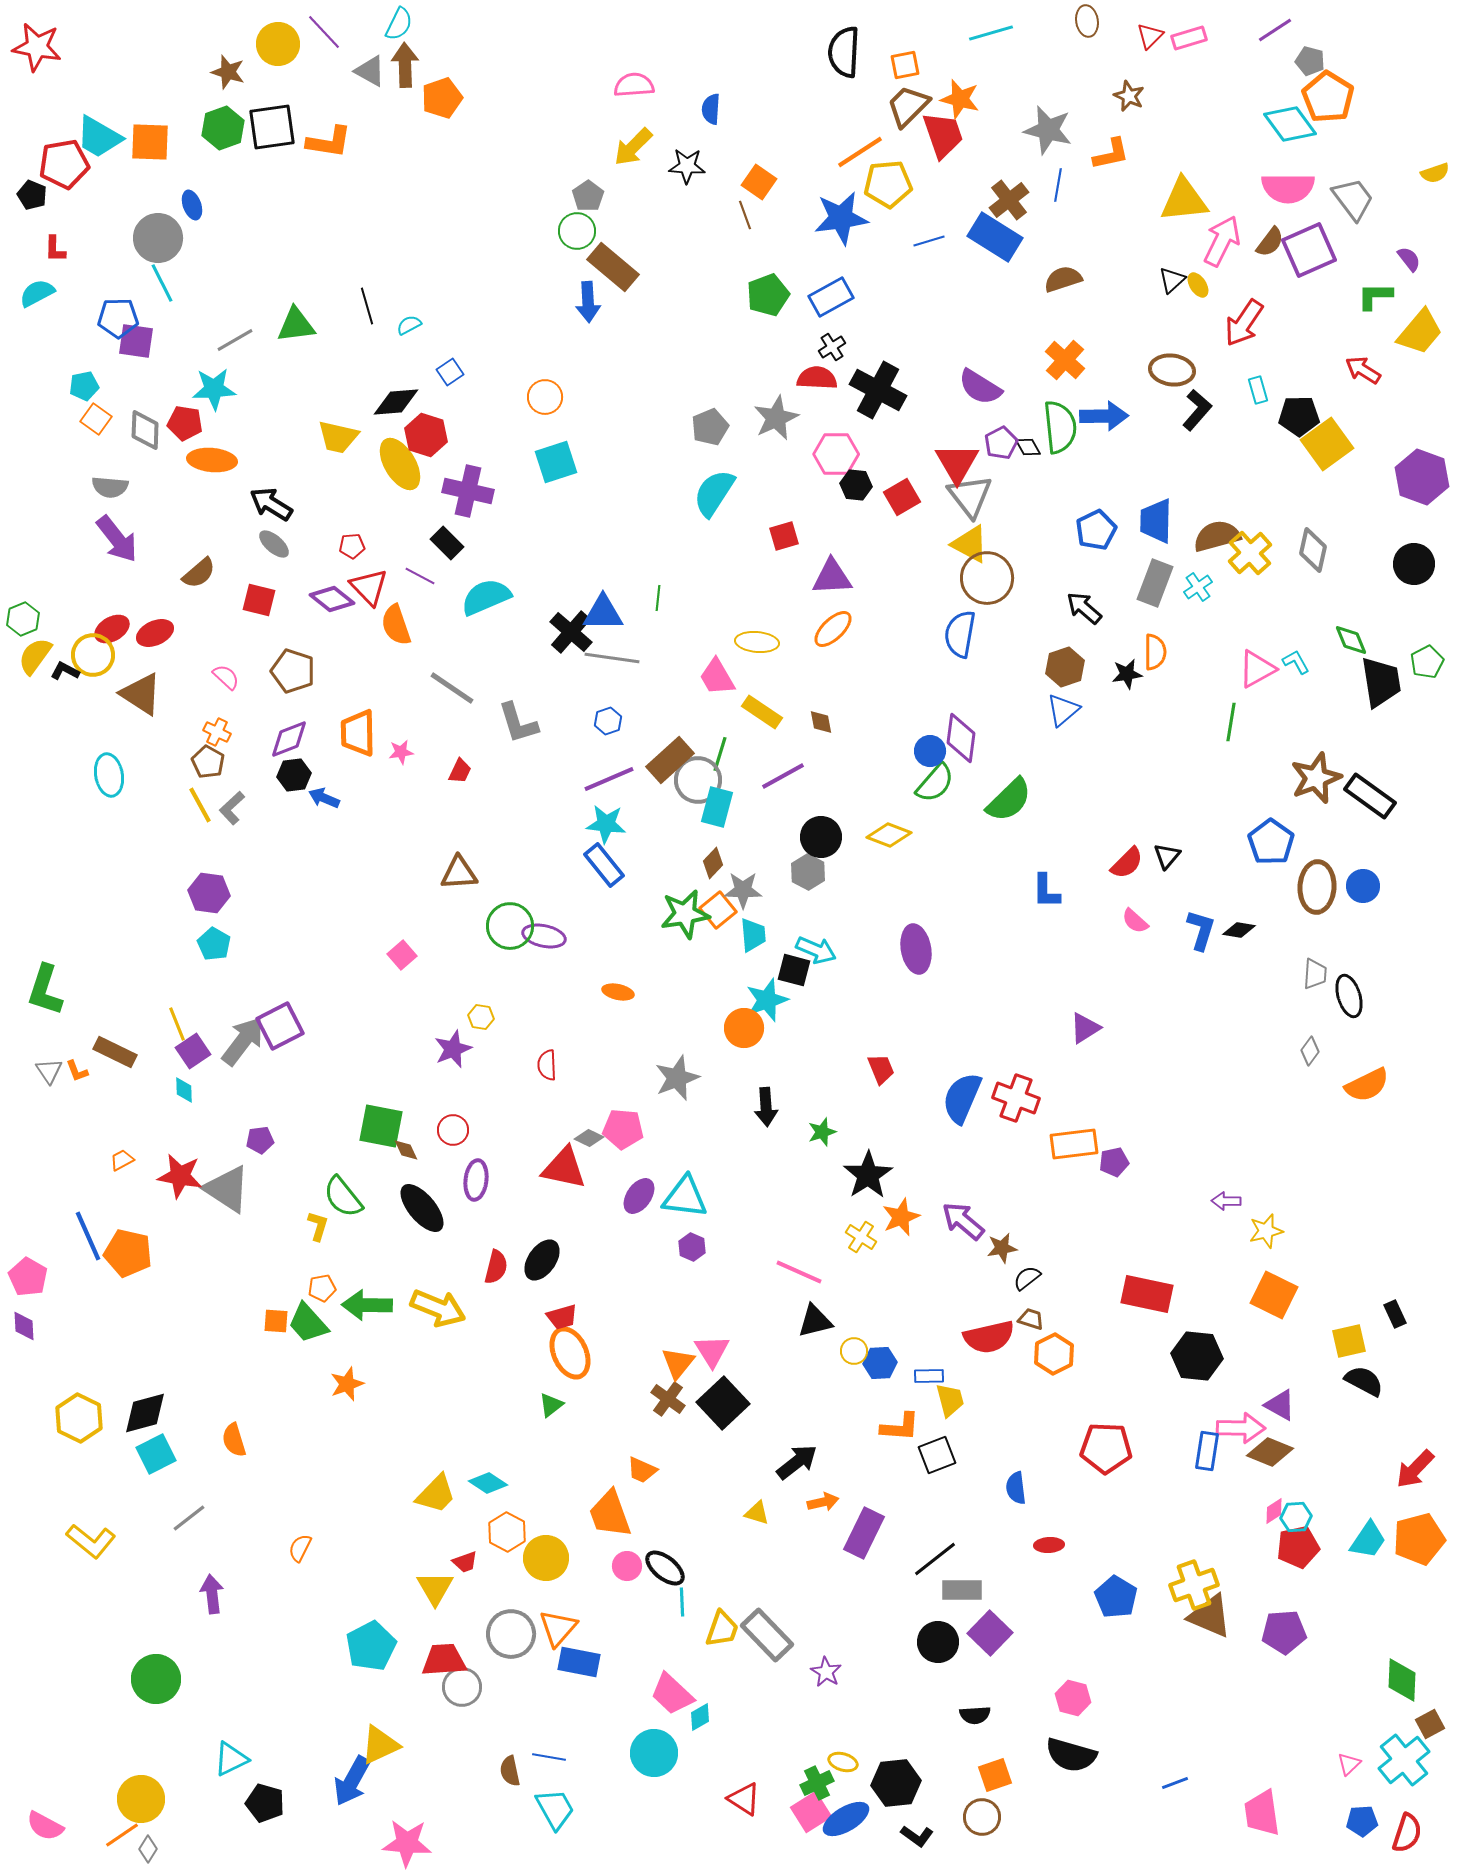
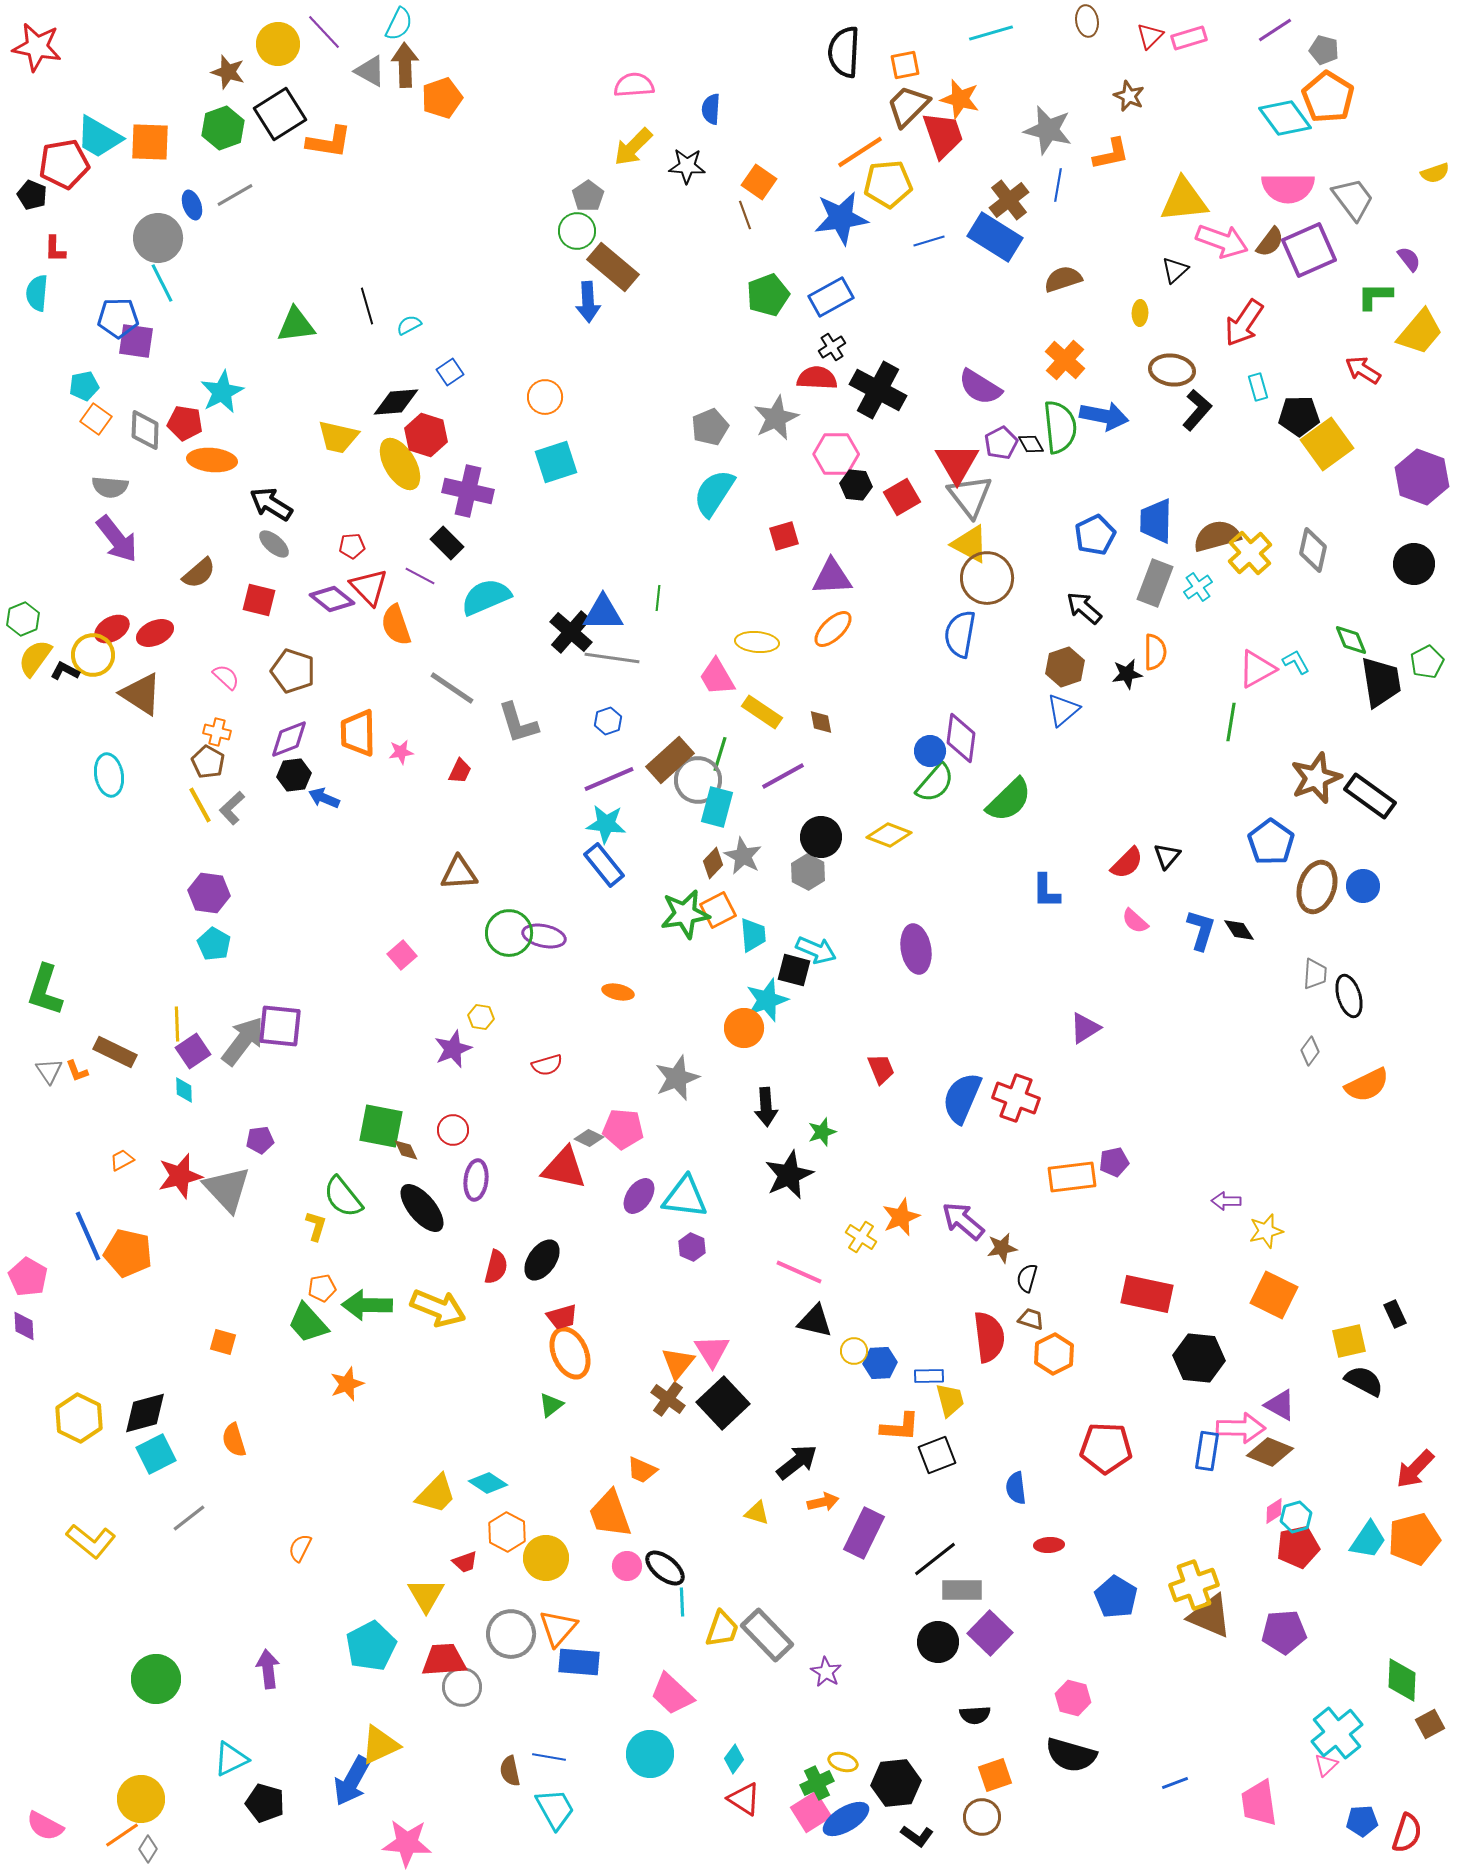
gray pentagon at (1310, 61): moved 14 px right, 11 px up
cyan diamond at (1290, 124): moved 5 px left, 6 px up
black square at (272, 127): moved 8 px right, 13 px up; rotated 24 degrees counterclockwise
pink arrow at (1222, 241): rotated 84 degrees clockwise
black triangle at (1172, 280): moved 3 px right, 10 px up
yellow ellipse at (1198, 285): moved 58 px left, 28 px down; rotated 35 degrees clockwise
cyan semicircle at (37, 293): rotated 57 degrees counterclockwise
gray line at (235, 340): moved 145 px up
cyan star at (214, 389): moved 8 px right, 3 px down; rotated 24 degrees counterclockwise
cyan rectangle at (1258, 390): moved 3 px up
blue arrow at (1104, 416): rotated 12 degrees clockwise
black diamond at (1028, 447): moved 3 px right, 3 px up
blue pentagon at (1096, 530): moved 1 px left, 5 px down
yellow semicircle at (35, 656): moved 2 px down
orange cross at (217, 732): rotated 12 degrees counterclockwise
brown ellipse at (1317, 887): rotated 15 degrees clockwise
gray star at (743, 890): moved 34 px up; rotated 27 degrees clockwise
orange square at (718, 910): rotated 12 degrees clockwise
green circle at (510, 926): moved 1 px left, 7 px down
black diamond at (1239, 930): rotated 48 degrees clockwise
yellow line at (177, 1024): rotated 20 degrees clockwise
purple square at (280, 1026): rotated 33 degrees clockwise
red semicircle at (547, 1065): rotated 104 degrees counterclockwise
orange rectangle at (1074, 1144): moved 2 px left, 33 px down
black star at (868, 1175): moved 79 px left; rotated 9 degrees clockwise
red star at (180, 1176): rotated 24 degrees counterclockwise
gray triangle at (227, 1189): rotated 14 degrees clockwise
yellow L-shape at (318, 1226): moved 2 px left
black semicircle at (1027, 1278): rotated 36 degrees counterclockwise
orange square at (276, 1321): moved 53 px left, 21 px down; rotated 12 degrees clockwise
black triangle at (815, 1321): rotated 27 degrees clockwise
red semicircle at (989, 1337): rotated 84 degrees counterclockwise
black hexagon at (1197, 1356): moved 2 px right, 2 px down
cyan hexagon at (1296, 1517): rotated 12 degrees counterclockwise
orange pentagon at (1419, 1539): moved 5 px left
yellow triangle at (435, 1588): moved 9 px left, 7 px down
purple arrow at (212, 1594): moved 56 px right, 75 px down
blue rectangle at (579, 1662): rotated 6 degrees counterclockwise
cyan diamond at (700, 1717): moved 34 px right, 42 px down; rotated 24 degrees counterclockwise
cyan circle at (654, 1753): moved 4 px left, 1 px down
cyan cross at (1404, 1760): moved 67 px left, 27 px up
pink triangle at (1349, 1764): moved 23 px left, 1 px down
pink trapezoid at (1262, 1813): moved 3 px left, 10 px up
